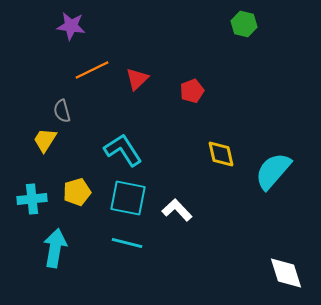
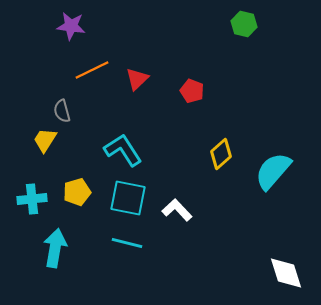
red pentagon: rotated 30 degrees counterclockwise
yellow diamond: rotated 60 degrees clockwise
